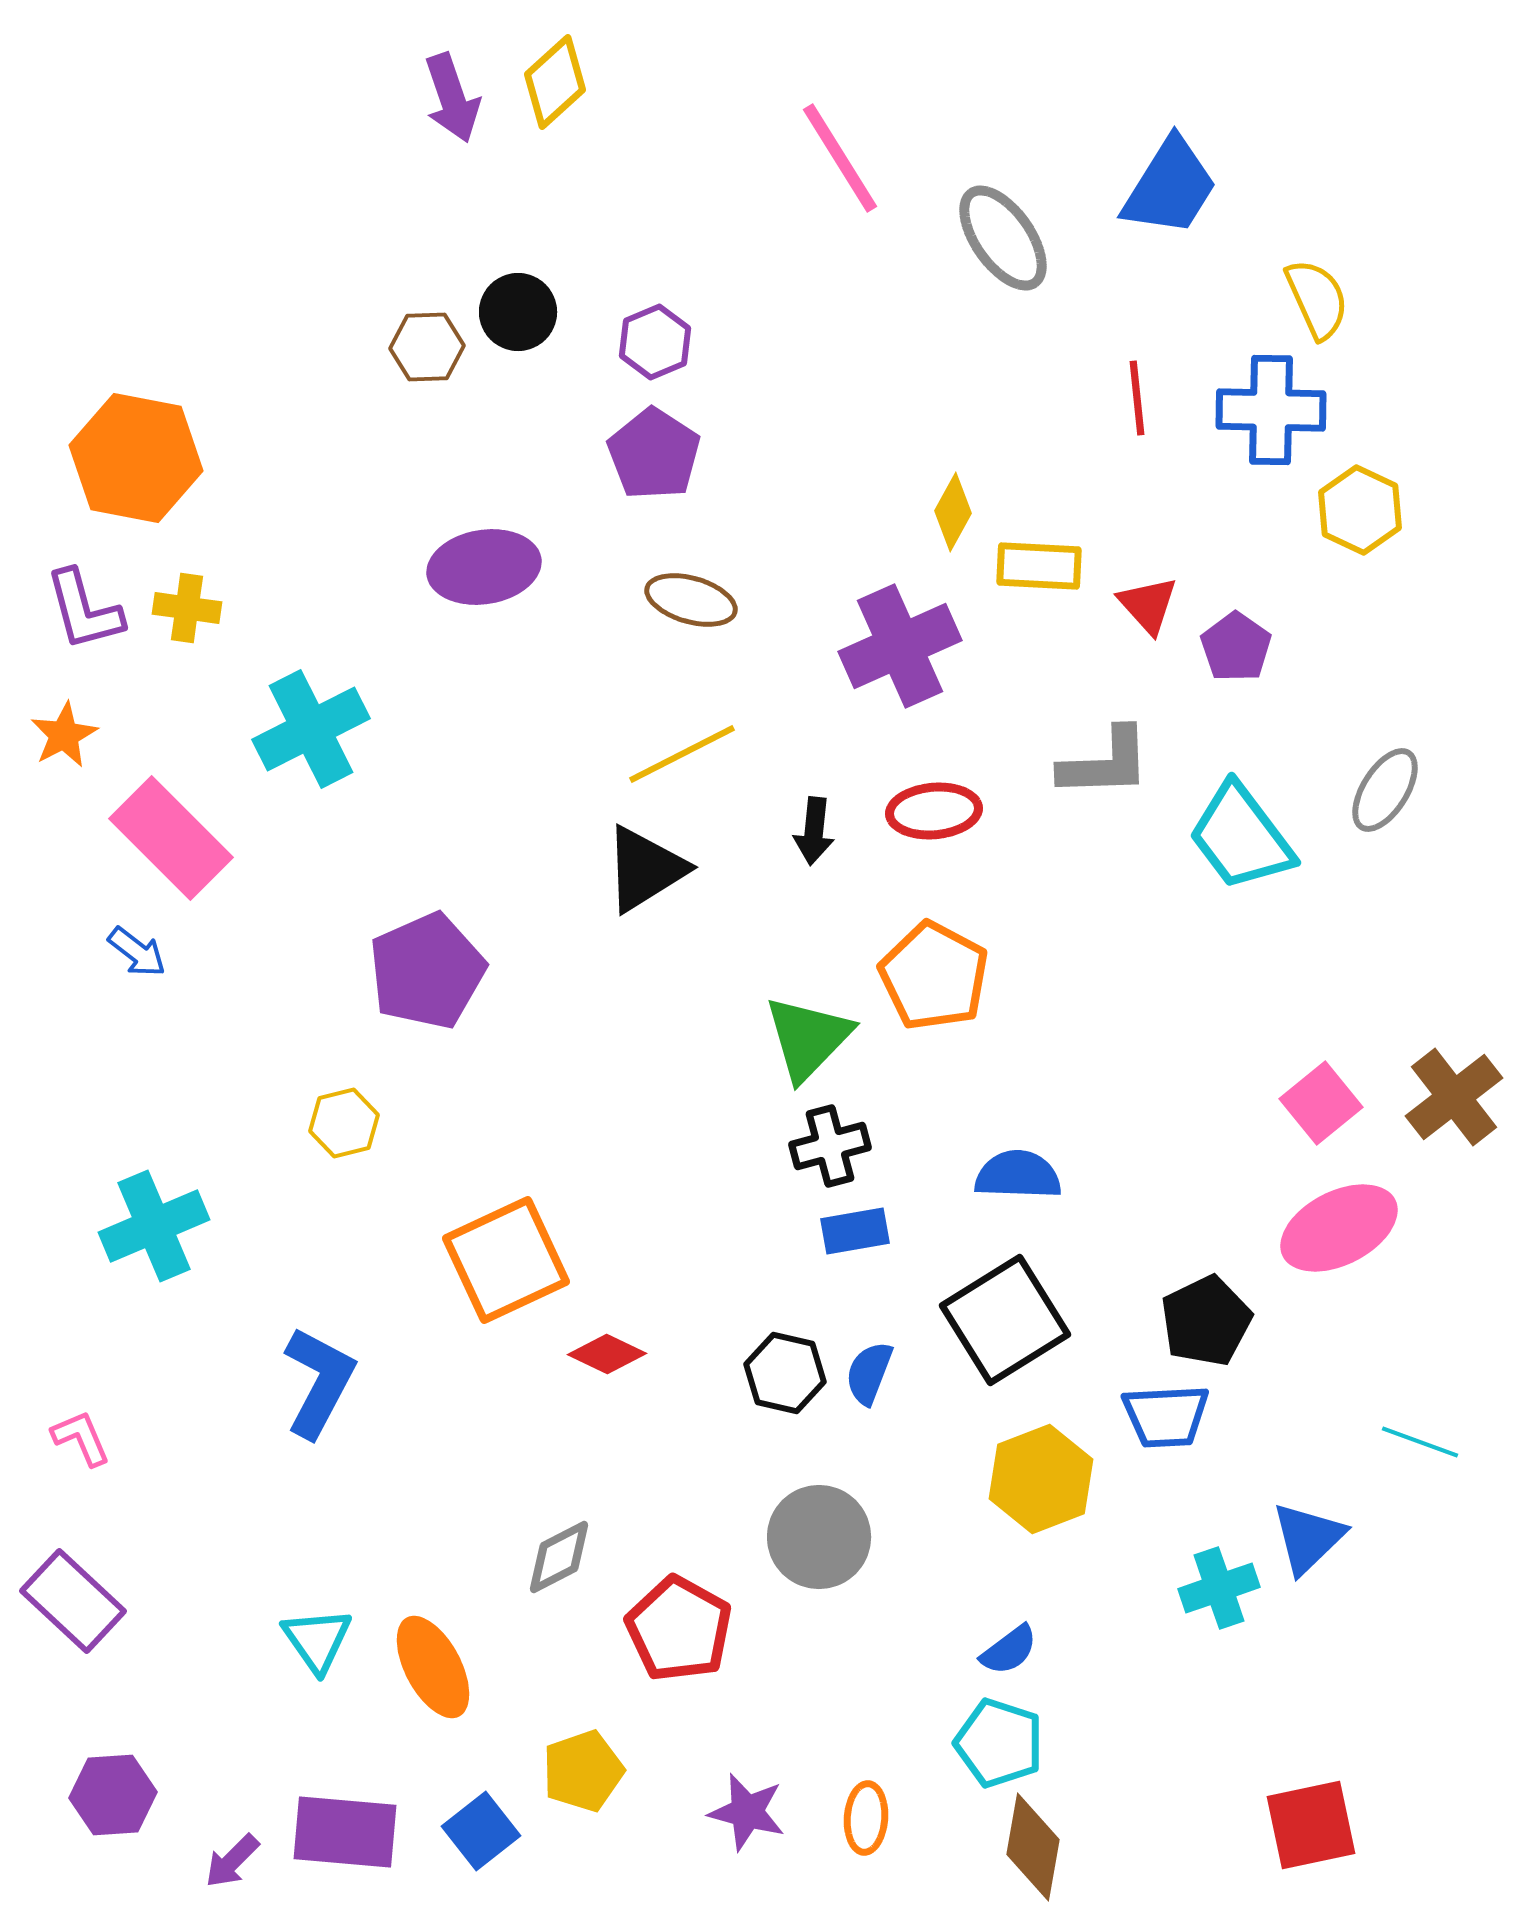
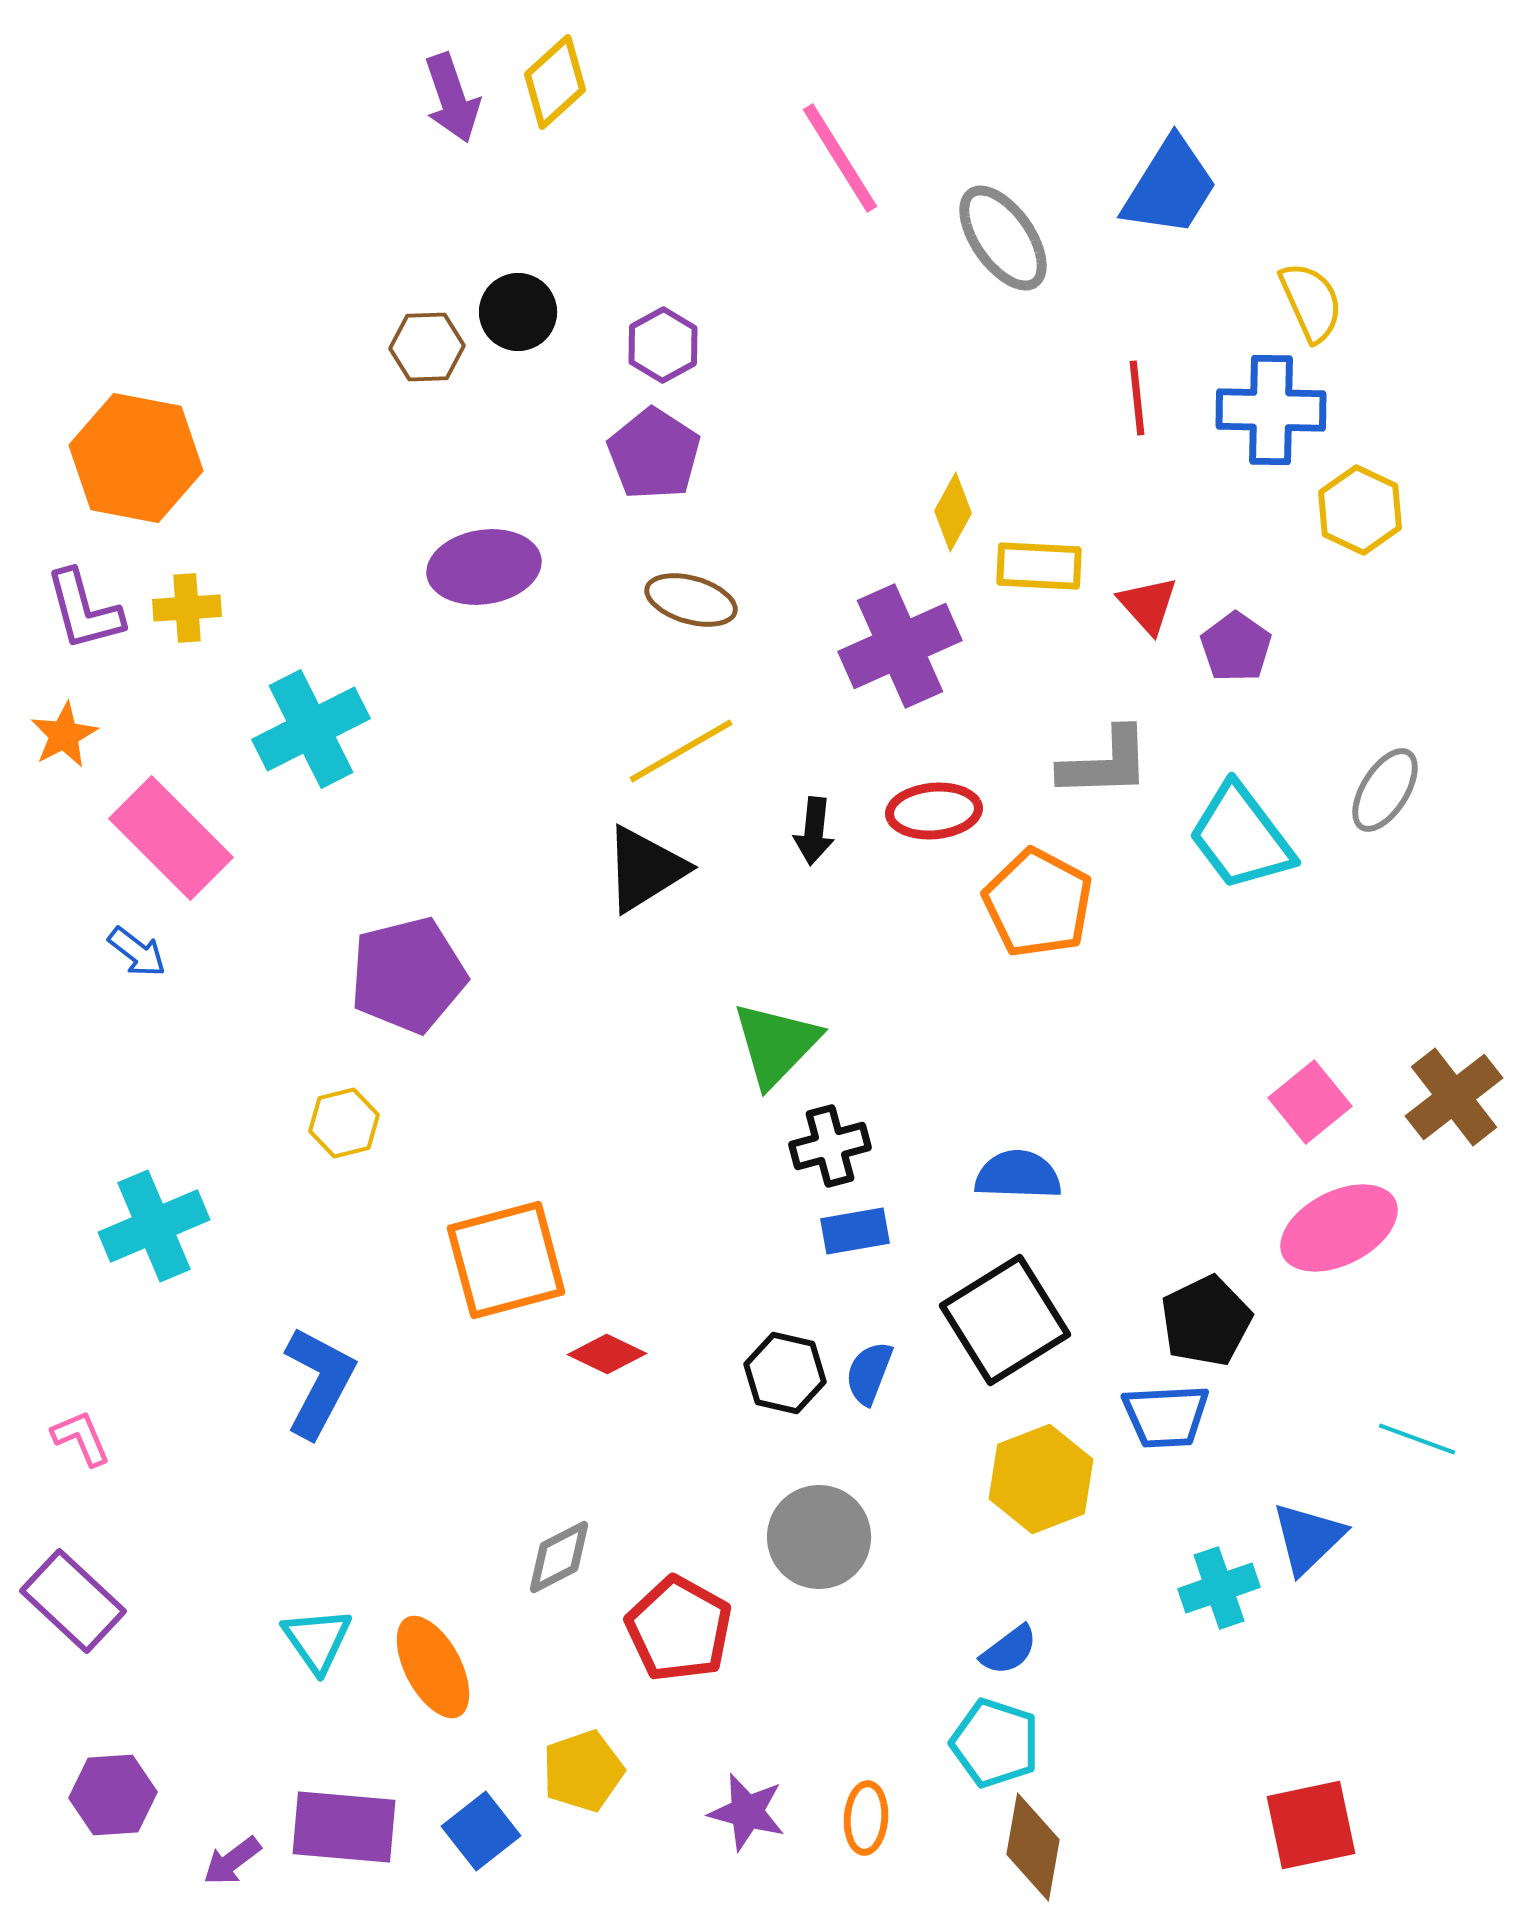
yellow semicircle at (1317, 299): moved 6 px left, 3 px down
purple hexagon at (655, 342): moved 8 px right, 3 px down; rotated 6 degrees counterclockwise
yellow cross at (187, 608): rotated 12 degrees counterclockwise
yellow line at (682, 754): moved 1 px left, 3 px up; rotated 3 degrees counterclockwise
purple pentagon at (427, 971): moved 19 px left, 4 px down; rotated 10 degrees clockwise
orange pentagon at (934, 976): moved 104 px right, 73 px up
green triangle at (808, 1038): moved 32 px left, 6 px down
pink square at (1321, 1103): moved 11 px left, 1 px up
orange square at (506, 1260): rotated 10 degrees clockwise
cyan line at (1420, 1442): moved 3 px left, 3 px up
cyan pentagon at (999, 1743): moved 4 px left
purple rectangle at (345, 1832): moved 1 px left, 5 px up
purple arrow at (232, 1861): rotated 8 degrees clockwise
